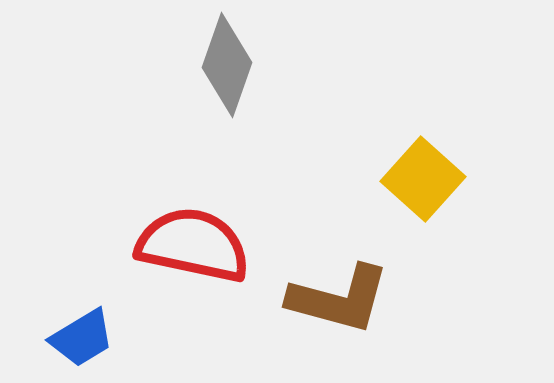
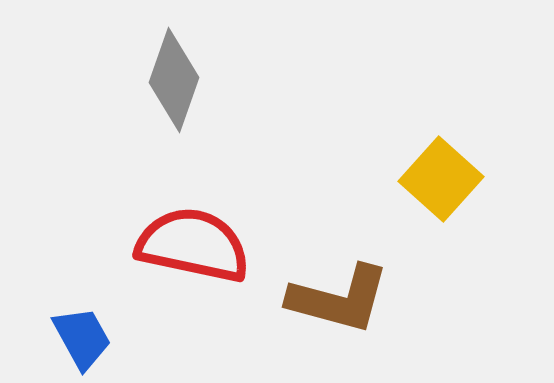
gray diamond: moved 53 px left, 15 px down
yellow square: moved 18 px right
blue trapezoid: rotated 88 degrees counterclockwise
